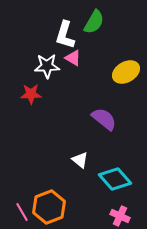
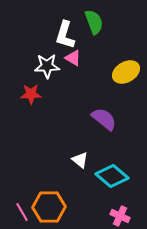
green semicircle: rotated 50 degrees counterclockwise
cyan diamond: moved 3 px left, 3 px up; rotated 8 degrees counterclockwise
orange hexagon: rotated 20 degrees clockwise
